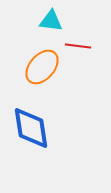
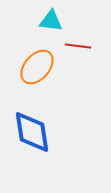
orange ellipse: moved 5 px left
blue diamond: moved 1 px right, 4 px down
